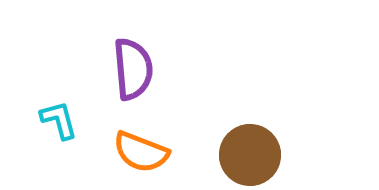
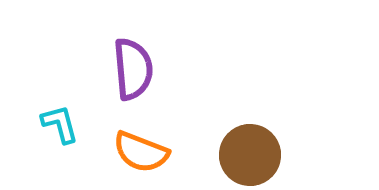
cyan L-shape: moved 1 px right, 4 px down
